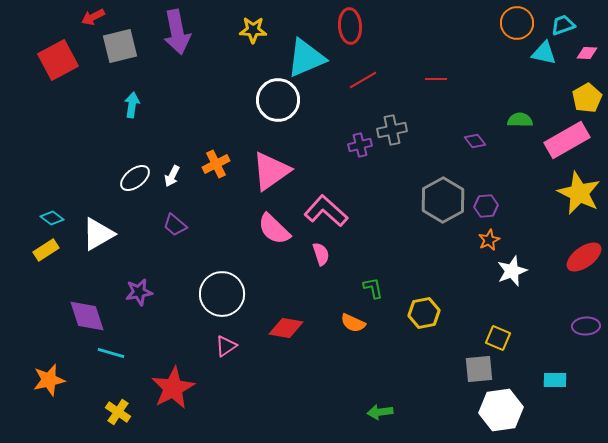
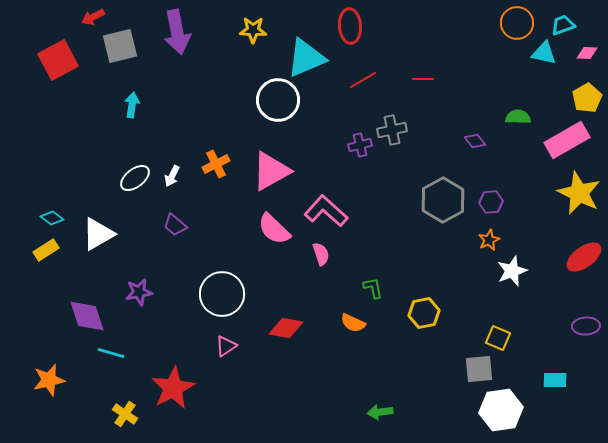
red line at (436, 79): moved 13 px left
green semicircle at (520, 120): moved 2 px left, 3 px up
pink triangle at (271, 171): rotated 6 degrees clockwise
purple hexagon at (486, 206): moved 5 px right, 4 px up
yellow cross at (118, 412): moved 7 px right, 2 px down
